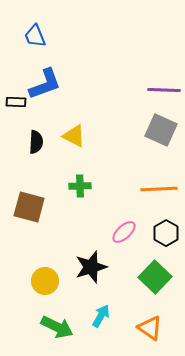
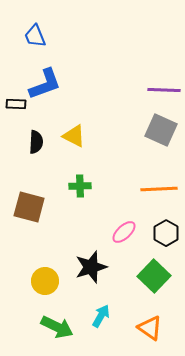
black rectangle: moved 2 px down
green square: moved 1 px left, 1 px up
